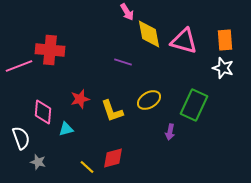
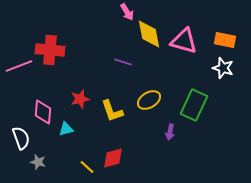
orange rectangle: rotated 75 degrees counterclockwise
